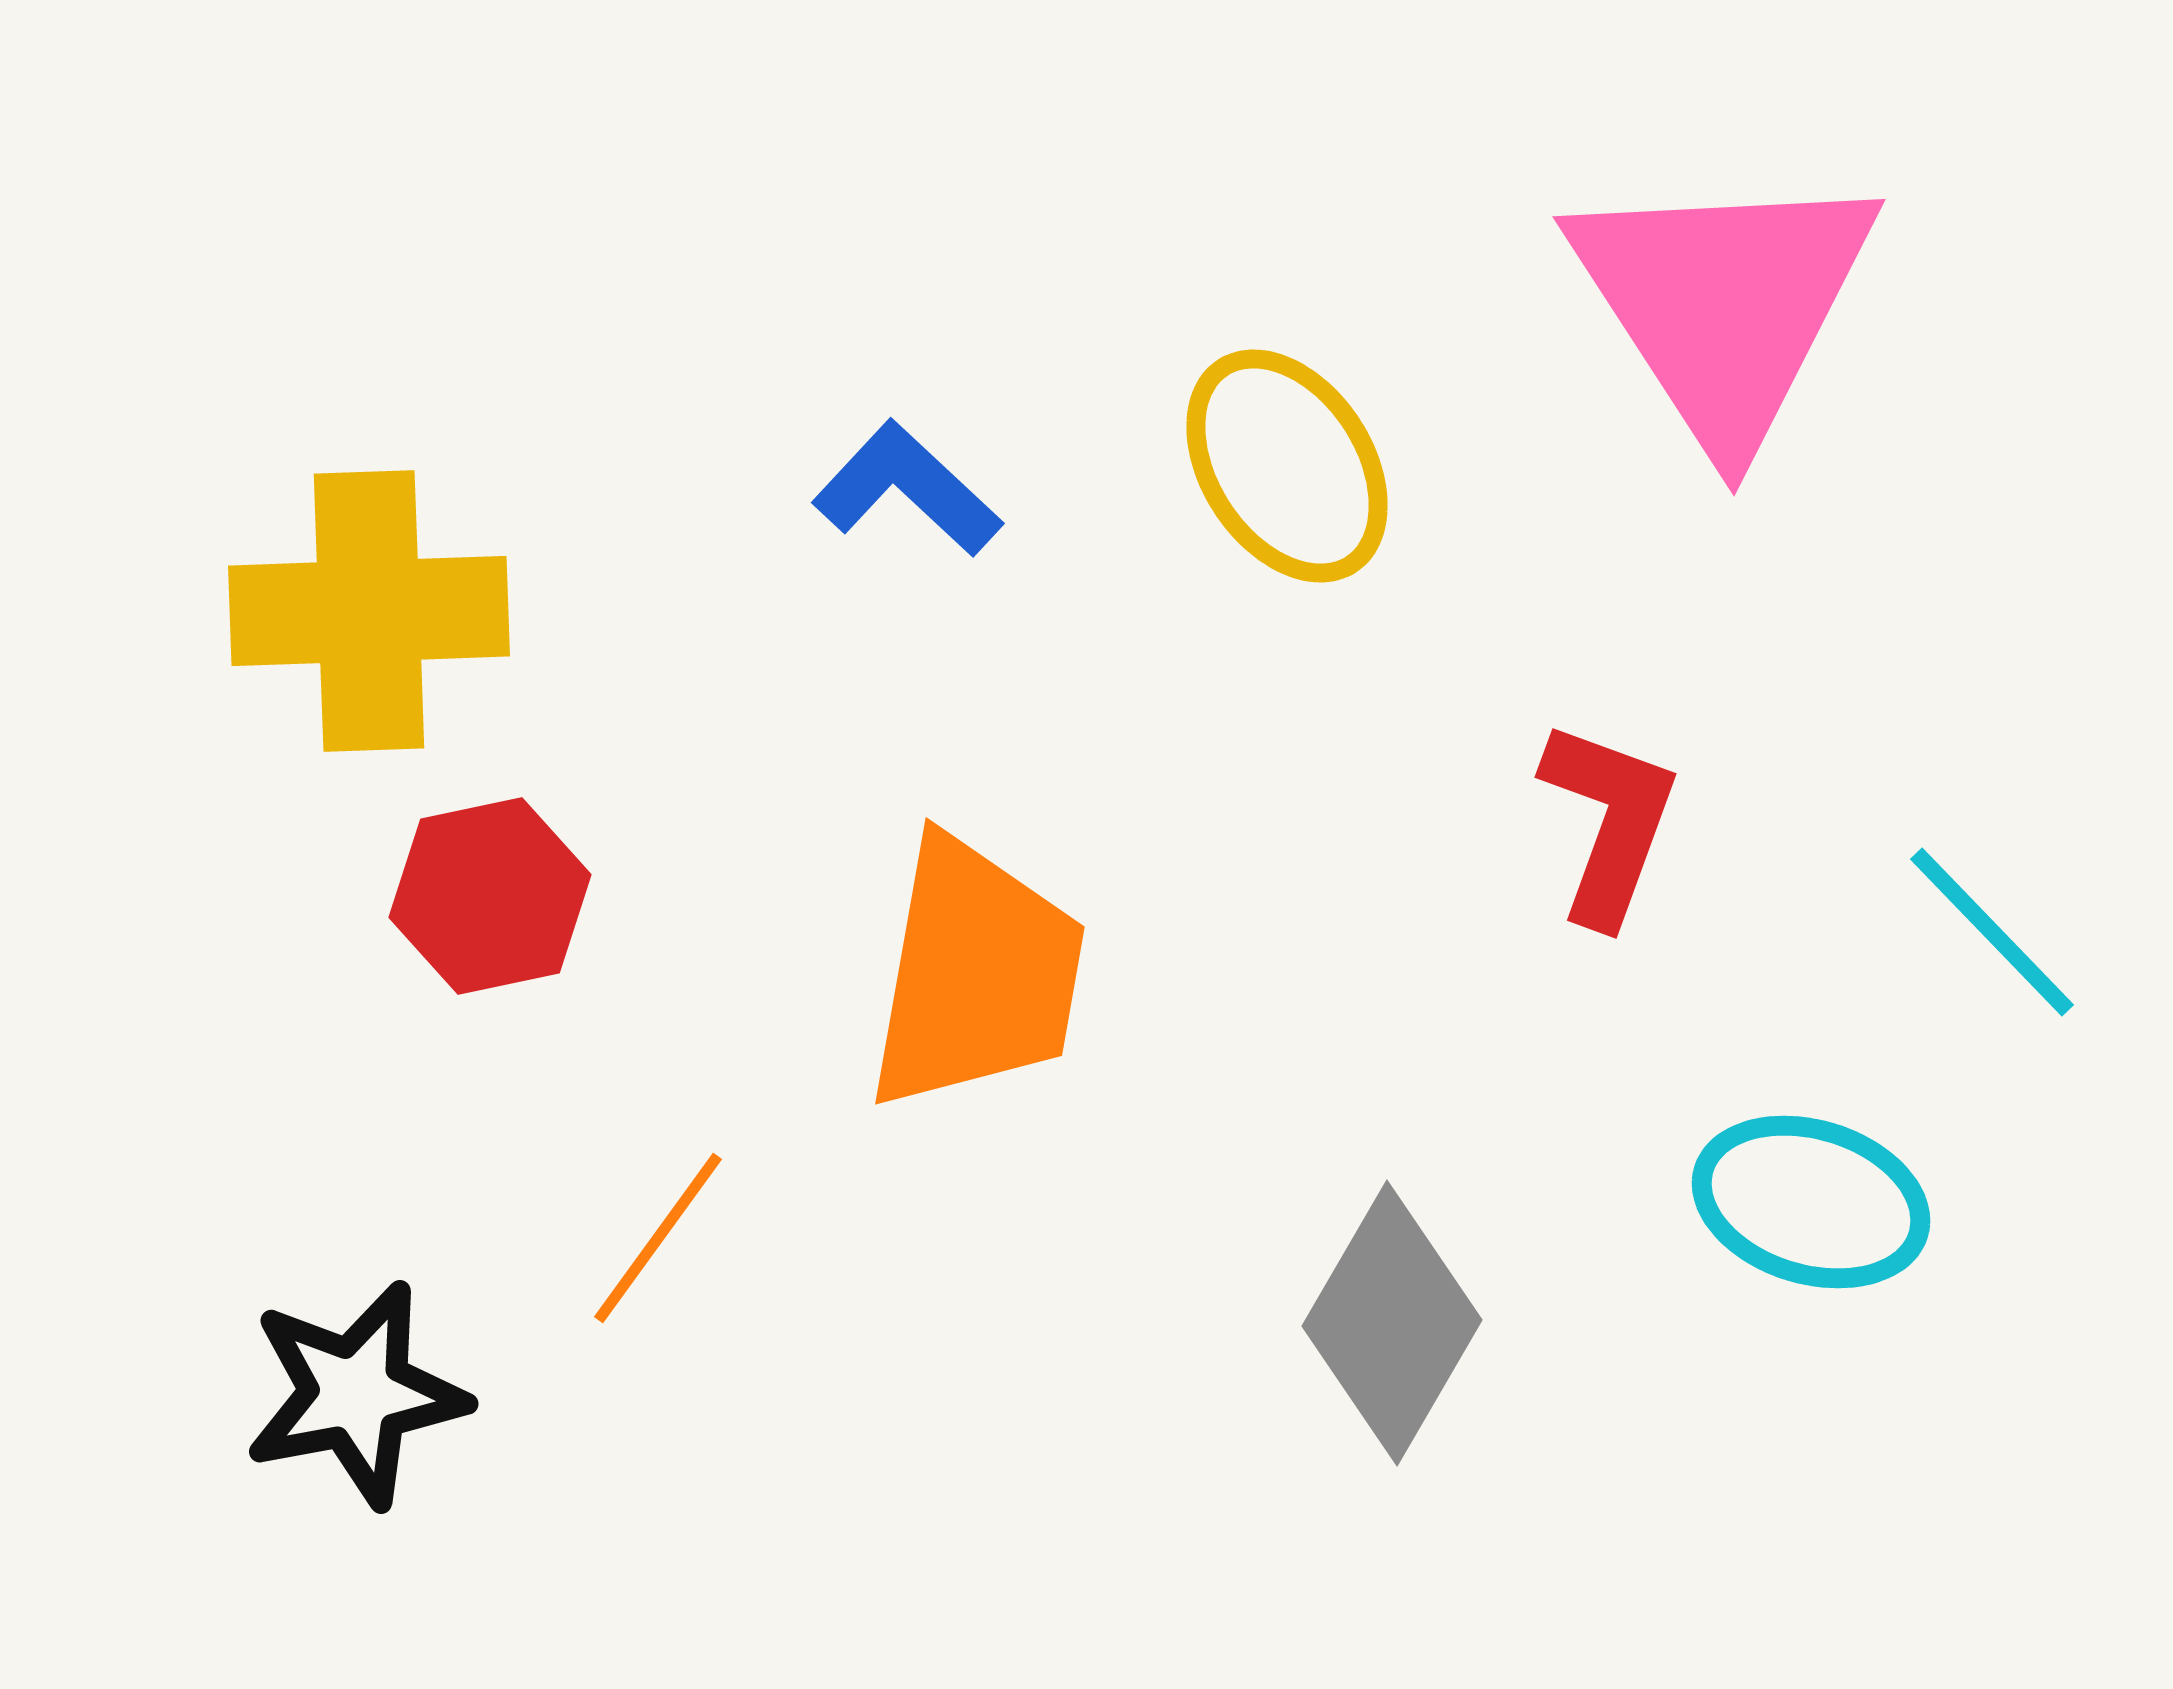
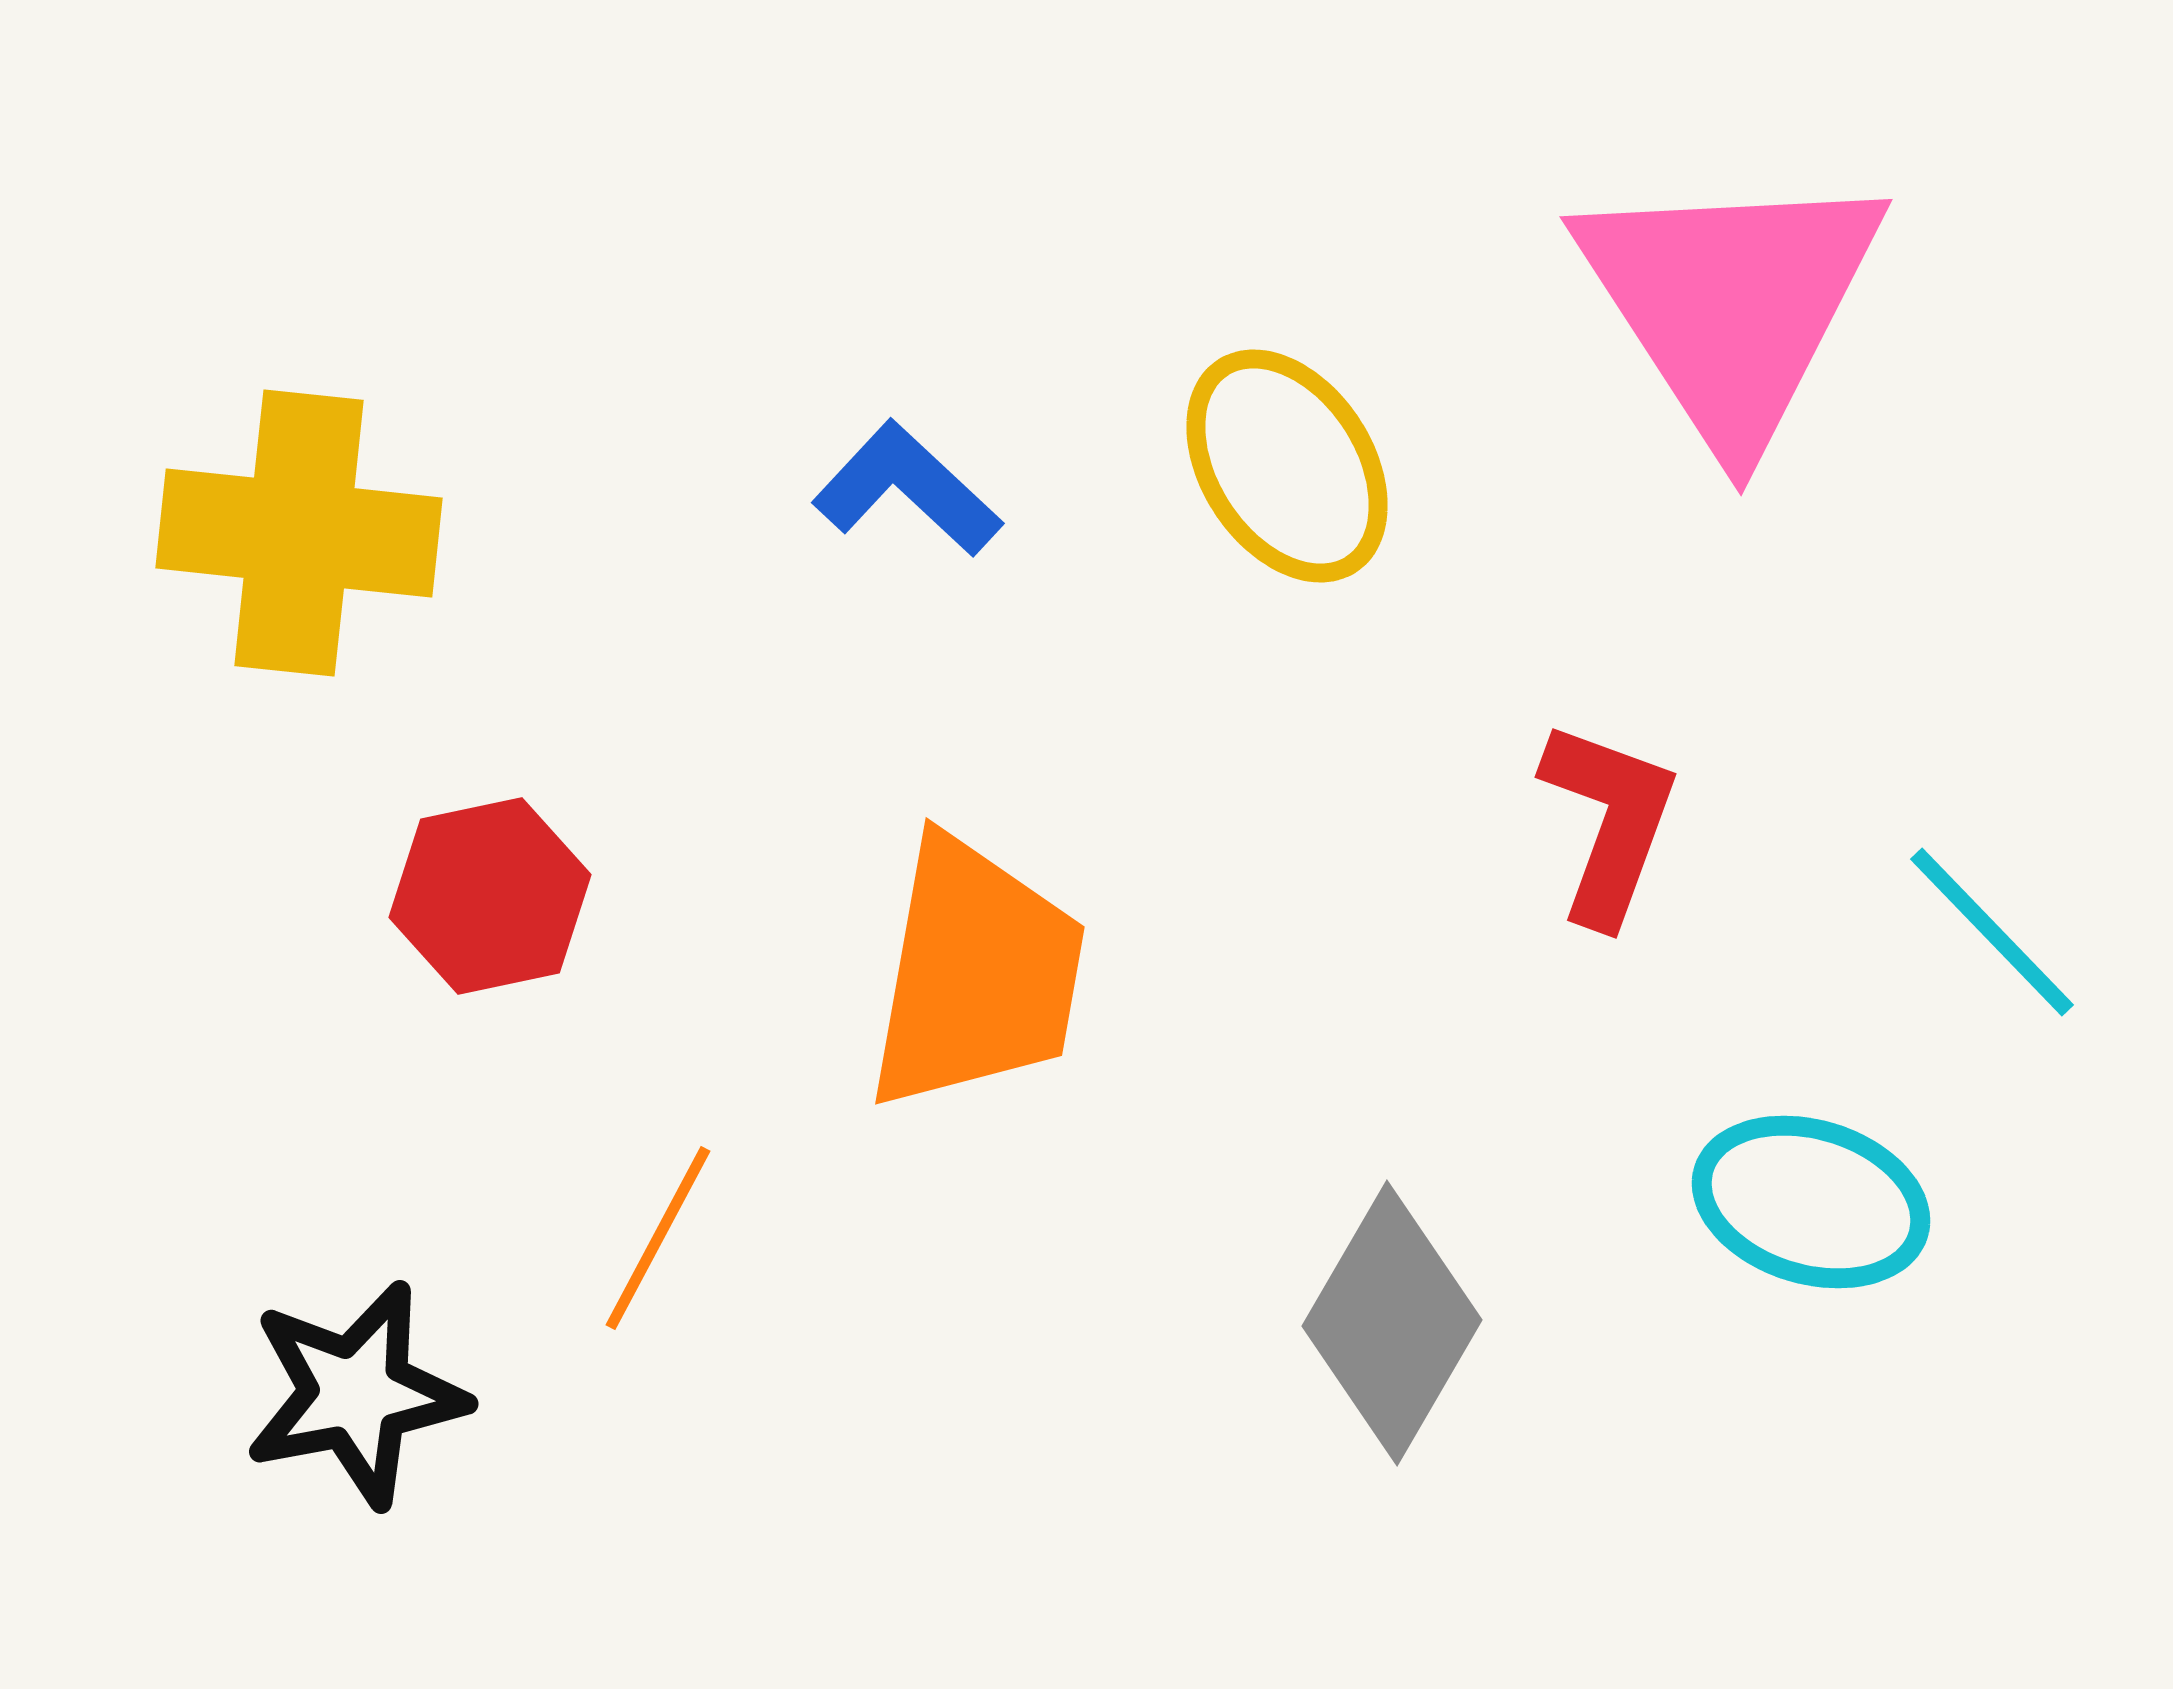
pink triangle: moved 7 px right
yellow cross: moved 70 px left, 78 px up; rotated 8 degrees clockwise
orange line: rotated 8 degrees counterclockwise
